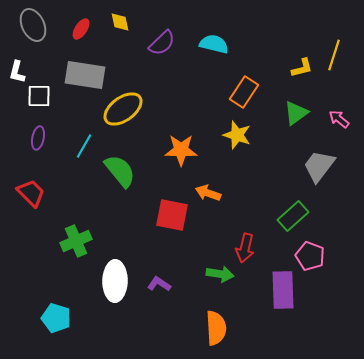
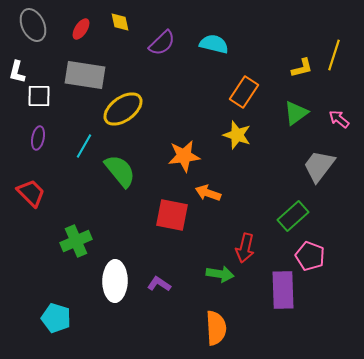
orange star: moved 3 px right, 6 px down; rotated 8 degrees counterclockwise
